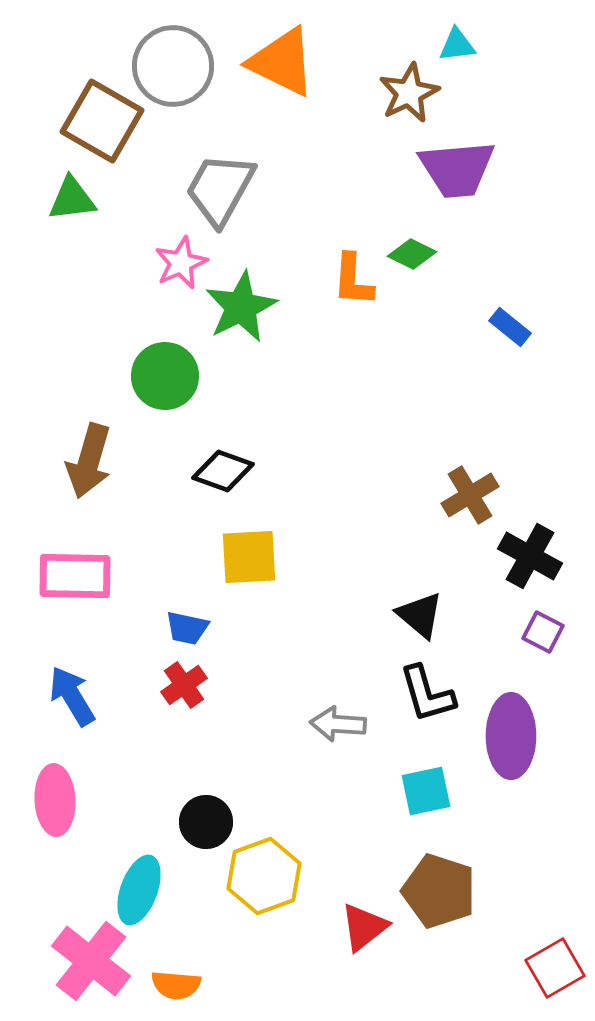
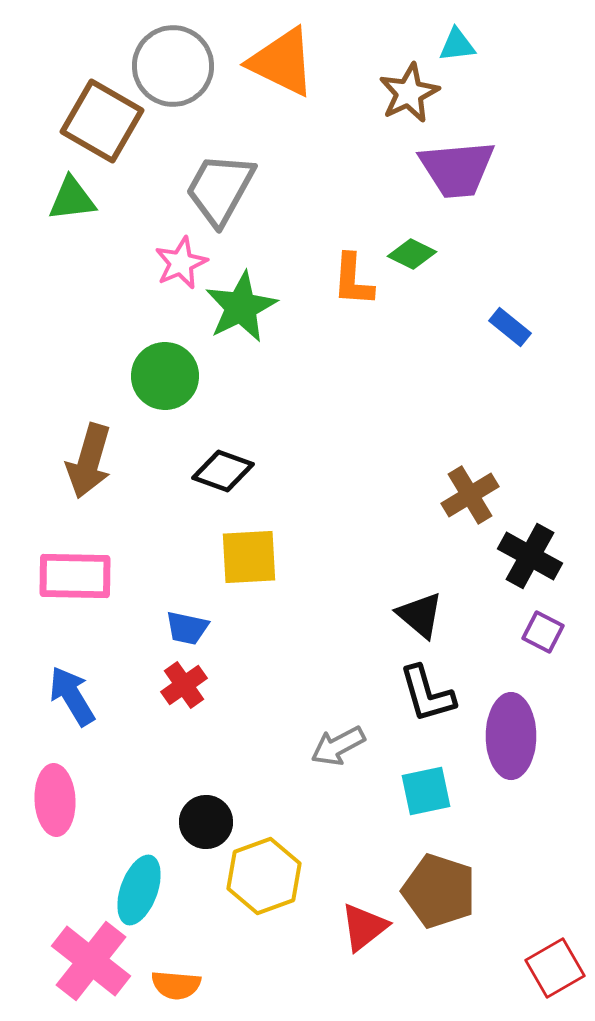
gray arrow: moved 22 px down; rotated 32 degrees counterclockwise
